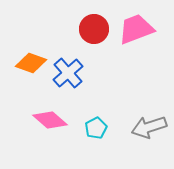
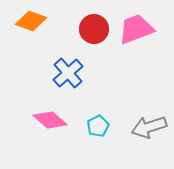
orange diamond: moved 42 px up
cyan pentagon: moved 2 px right, 2 px up
